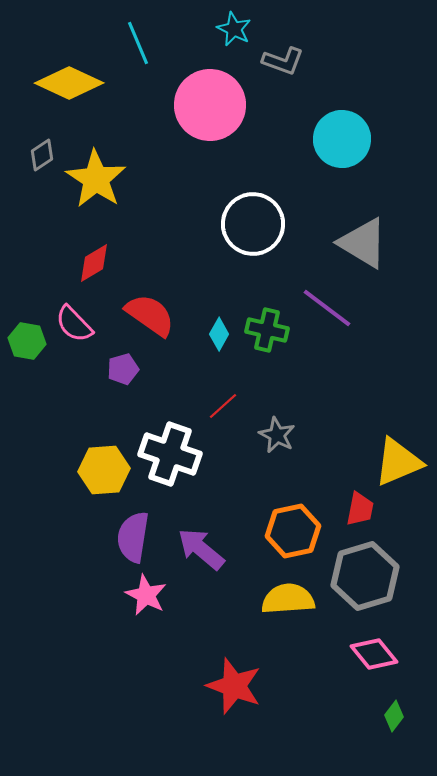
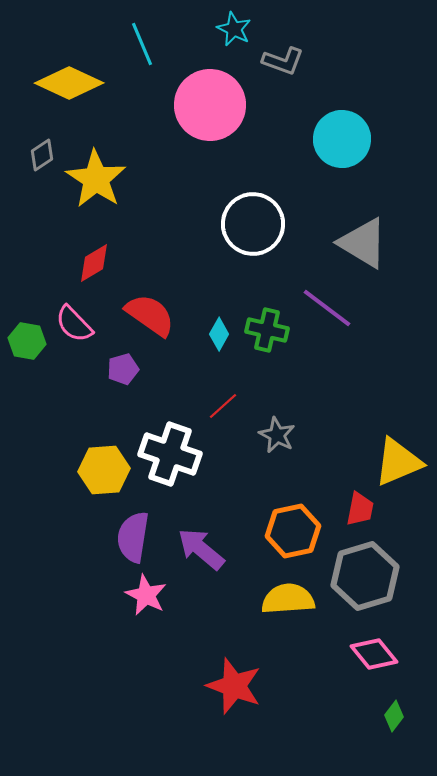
cyan line: moved 4 px right, 1 px down
